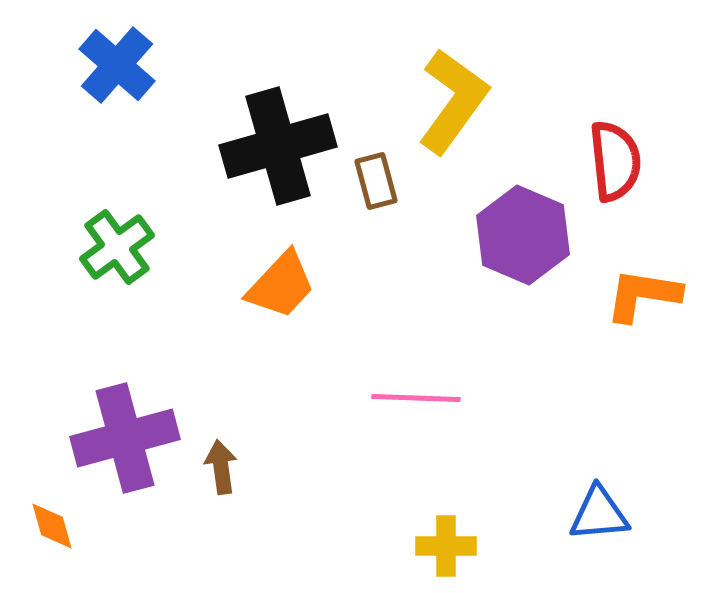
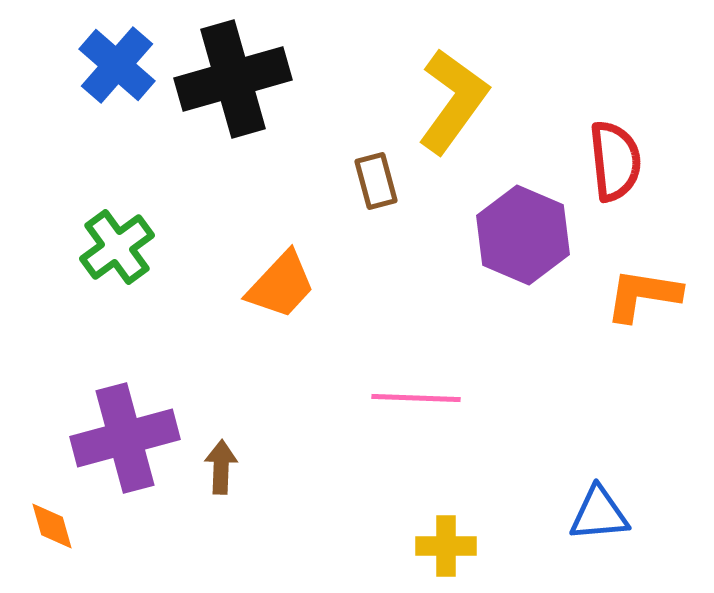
black cross: moved 45 px left, 67 px up
brown arrow: rotated 10 degrees clockwise
